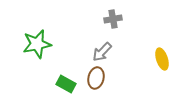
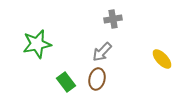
yellow ellipse: rotated 25 degrees counterclockwise
brown ellipse: moved 1 px right, 1 px down
green rectangle: moved 2 px up; rotated 24 degrees clockwise
